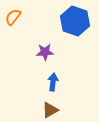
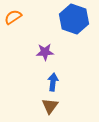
orange semicircle: rotated 18 degrees clockwise
blue hexagon: moved 1 px left, 2 px up
brown triangle: moved 4 px up; rotated 24 degrees counterclockwise
